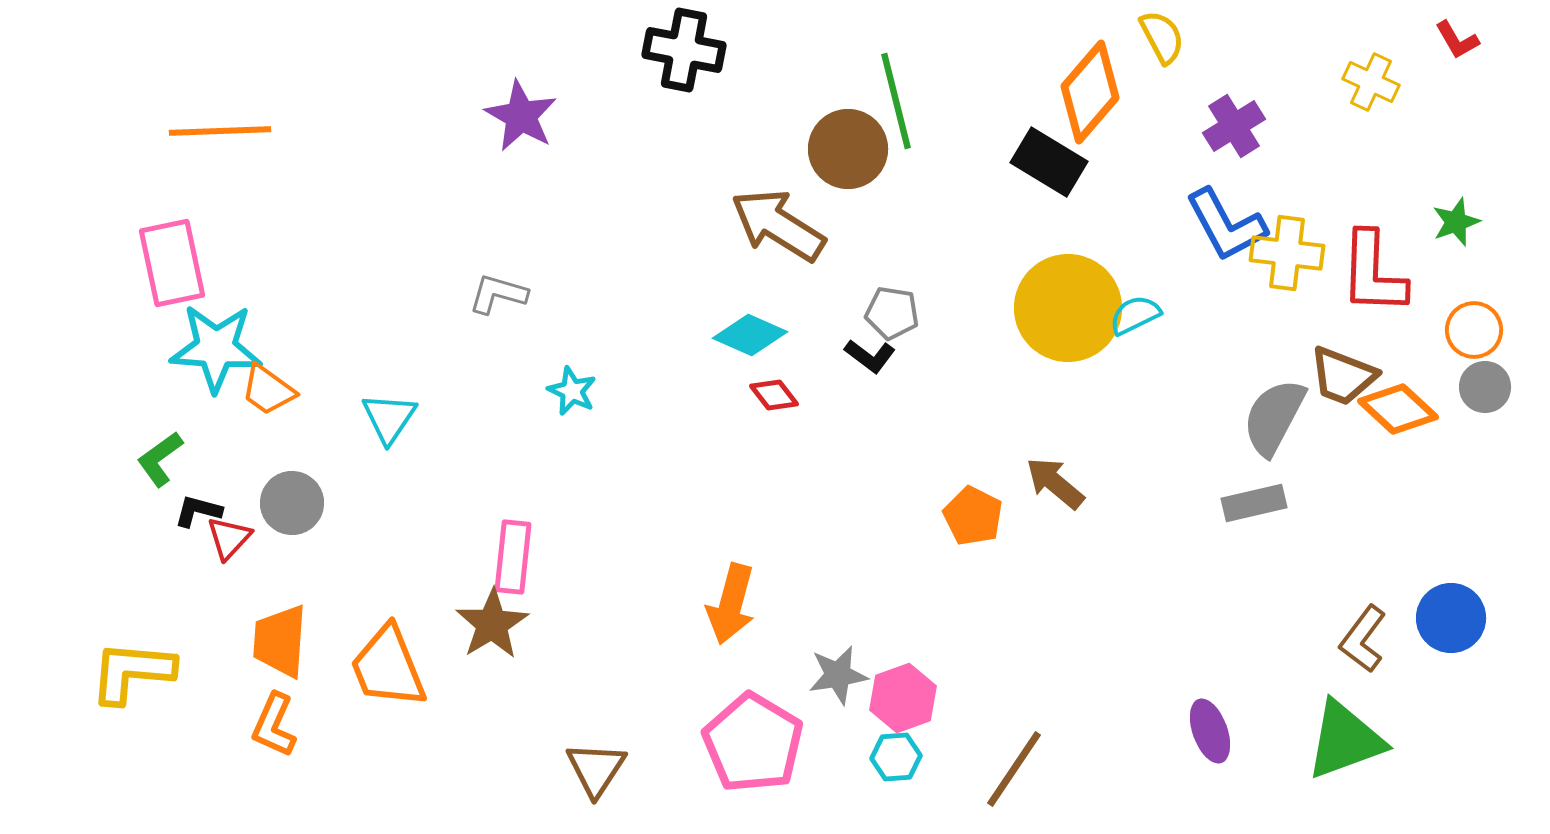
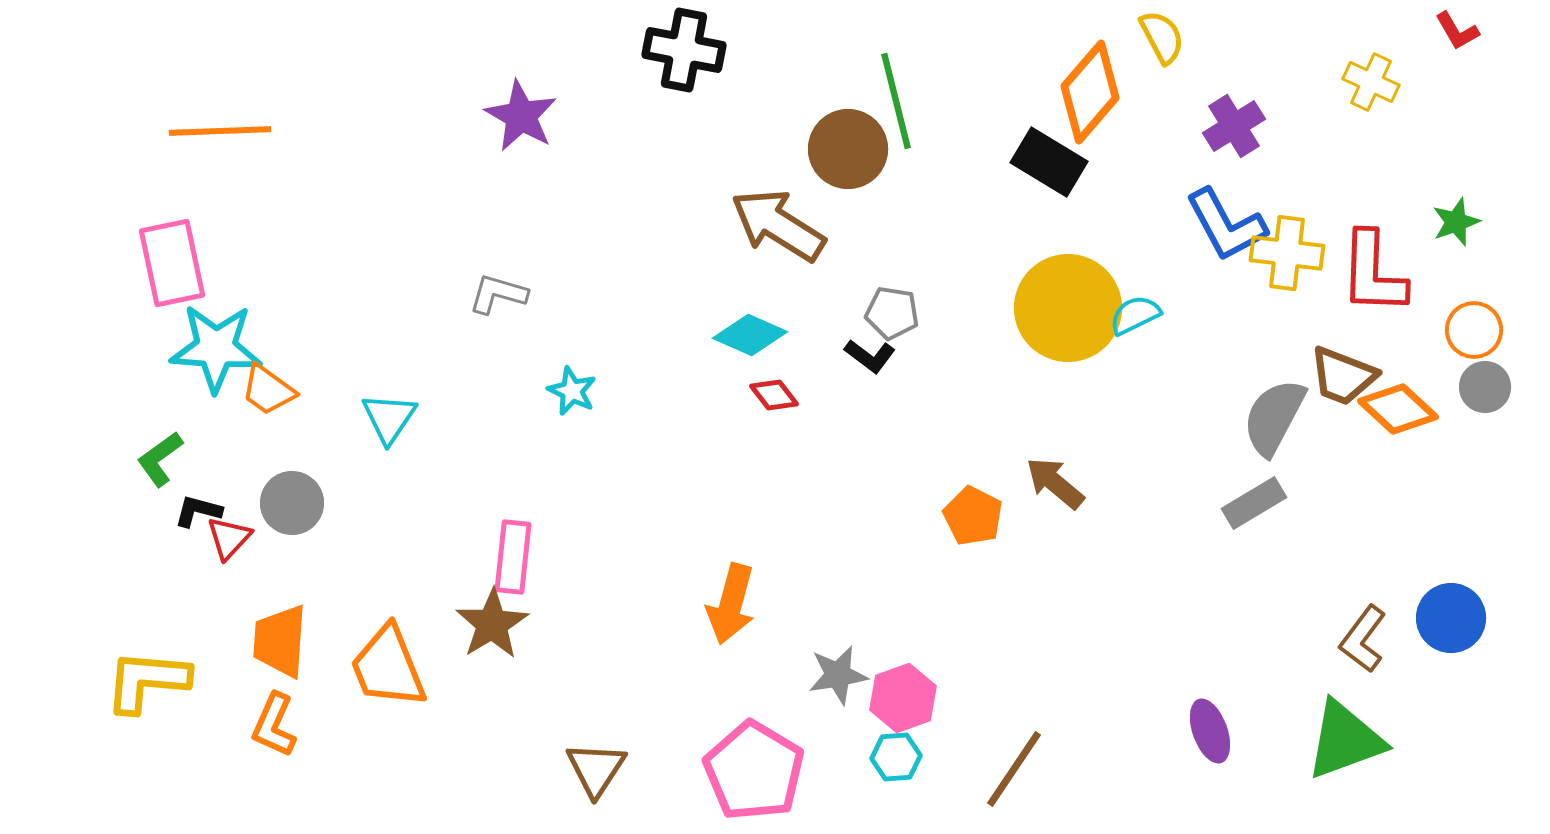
red L-shape at (1457, 40): moved 9 px up
gray rectangle at (1254, 503): rotated 18 degrees counterclockwise
yellow L-shape at (132, 672): moved 15 px right, 9 px down
pink pentagon at (753, 743): moved 1 px right, 28 px down
